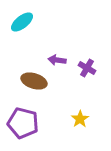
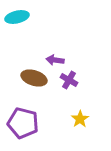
cyan ellipse: moved 5 px left, 5 px up; rotated 25 degrees clockwise
purple arrow: moved 2 px left
purple cross: moved 18 px left, 12 px down
brown ellipse: moved 3 px up
